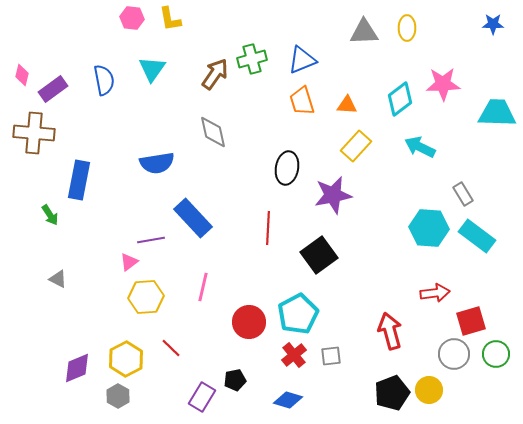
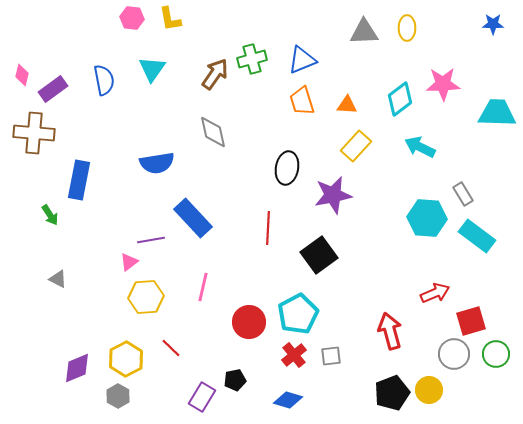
cyan hexagon at (429, 228): moved 2 px left, 10 px up
red arrow at (435, 293): rotated 16 degrees counterclockwise
